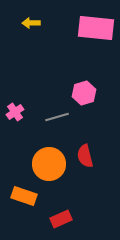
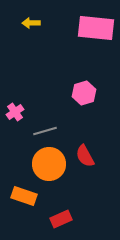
gray line: moved 12 px left, 14 px down
red semicircle: rotated 15 degrees counterclockwise
